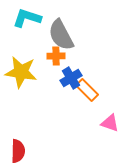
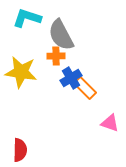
orange rectangle: moved 2 px left, 2 px up
red semicircle: moved 2 px right, 1 px up
